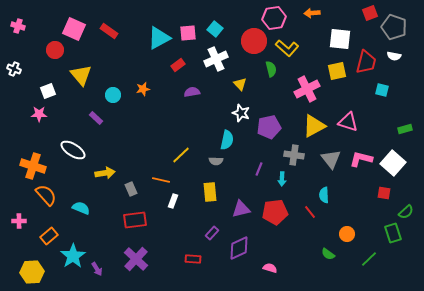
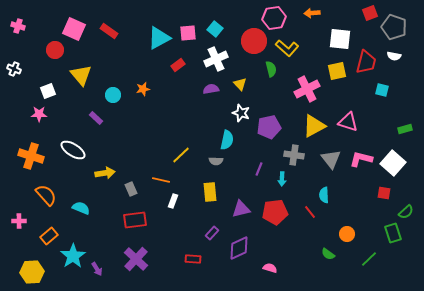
purple semicircle at (192, 92): moved 19 px right, 3 px up
orange cross at (33, 166): moved 2 px left, 10 px up
